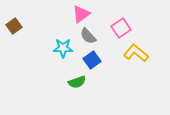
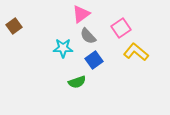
yellow L-shape: moved 1 px up
blue square: moved 2 px right
